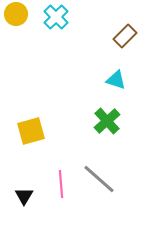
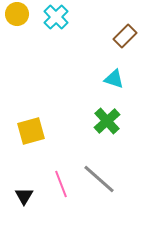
yellow circle: moved 1 px right
cyan triangle: moved 2 px left, 1 px up
pink line: rotated 16 degrees counterclockwise
